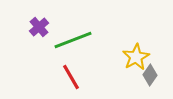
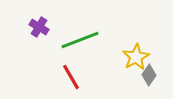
purple cross: rotated 18 degrees counterclockwise
green line: moved 7 px right
gray diamond: moved 1 px left
